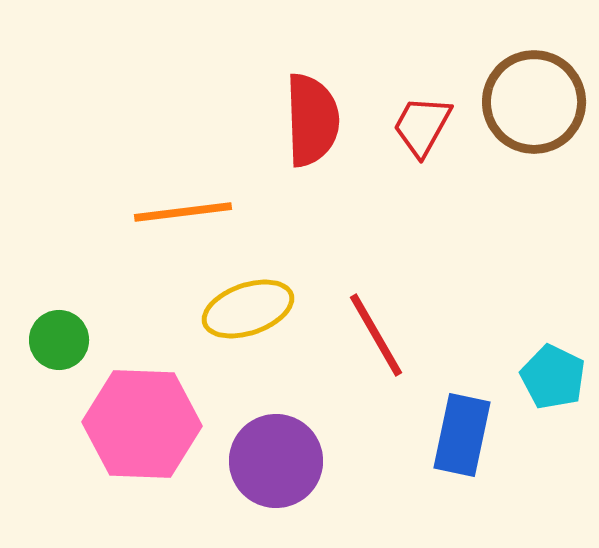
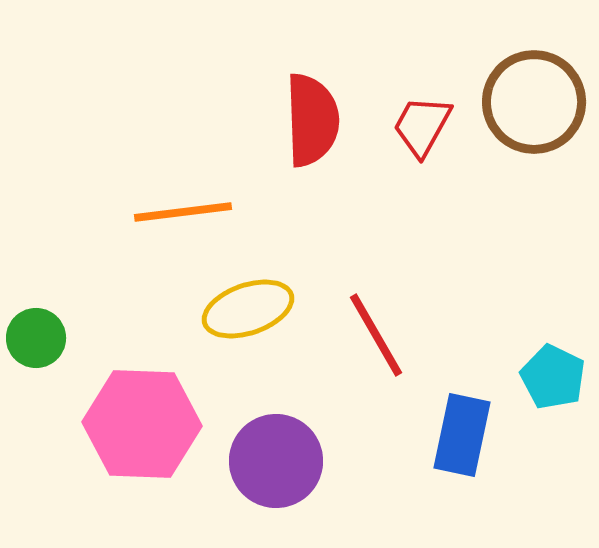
green circle: moved 23 px left, 2 px up
